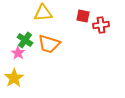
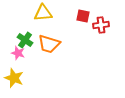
pink star: rotated 16 degrees counterclockwise
yellow star: rotated 18 degrees counterclockwise
